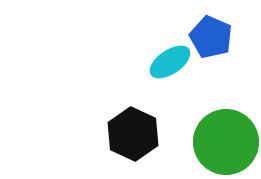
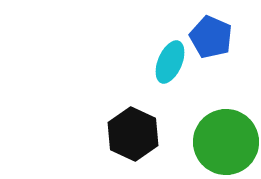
cyan ellipse: rotated 33 degrees counterclockwise
